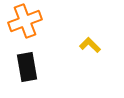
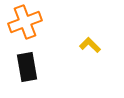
orange cross: moved 1 px down
